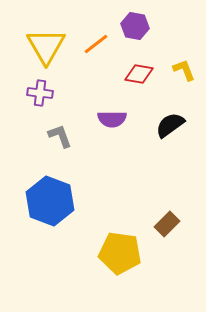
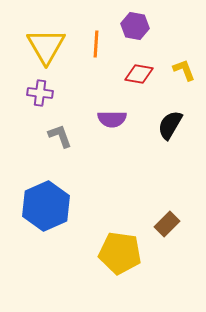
orange line: rotated 48 degrees counterclockwise
black semicircle: rotated 24 degrees counterclockwise
blue hexagon: moved 4 px left, 5 px down; rotated 15 degrees clockwise
